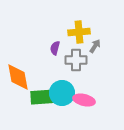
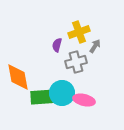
yellow cross: rotated 15 degrees counterclockwise
purple semicircle: moved 2 px right, 3 px up
gray cross: moved 2 px down; rotated 15 degrees counterclockwise
